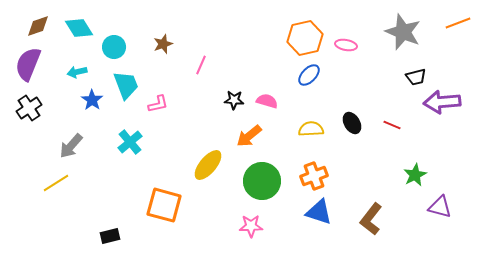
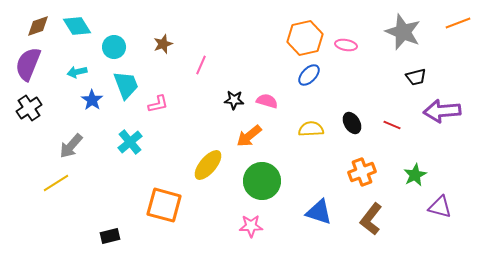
cyan diamond: moved 2 px left, 2 px up
purple arrow: moved 9 px down
orange cross: moved 48 px right, 4 px up
